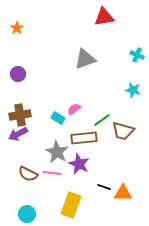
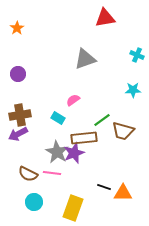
red triangle: moved 1 px right, 1 px down
cyan star: rotated 14 degrees counterclockwise
pink semicircle: moved 1 px left, 9 px up
purple star: moved 5 px left, 11 px up; rotated 25 degrees clockwise
yellow rectangle: moved 2 px right, 3 px down
cyan circle: moved 7 px right, 12 px up
